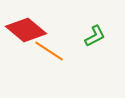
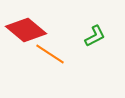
orange line: moved 1 px right, 3 px down
